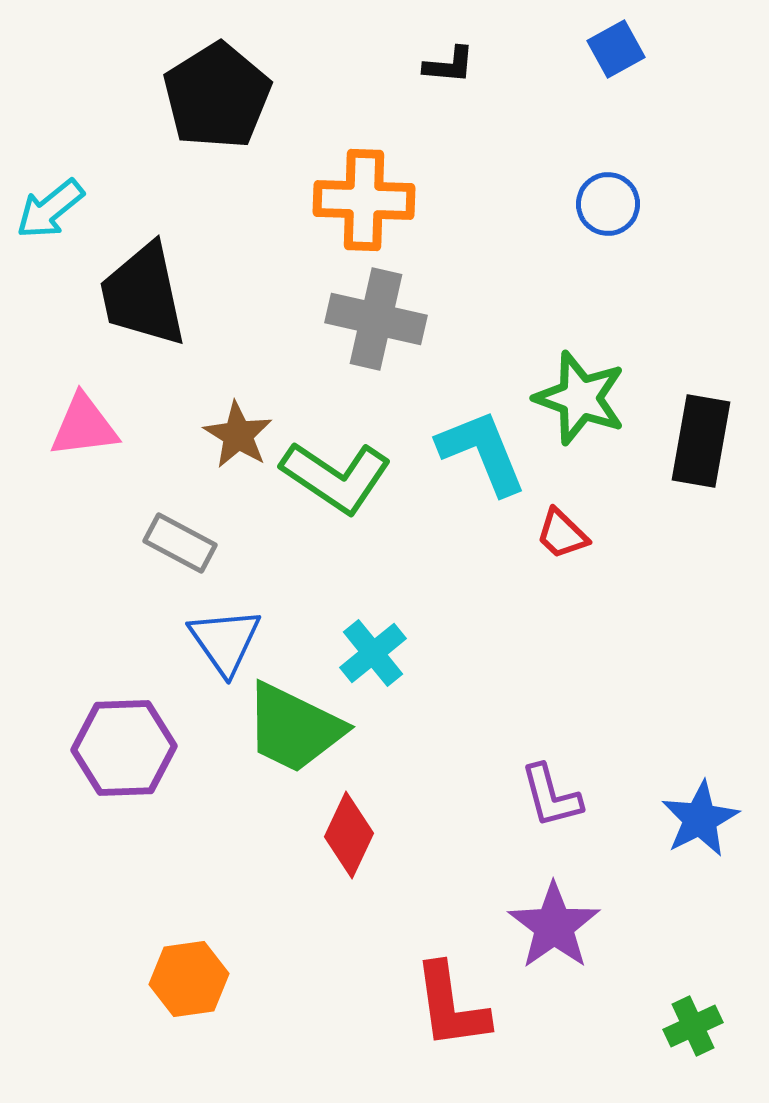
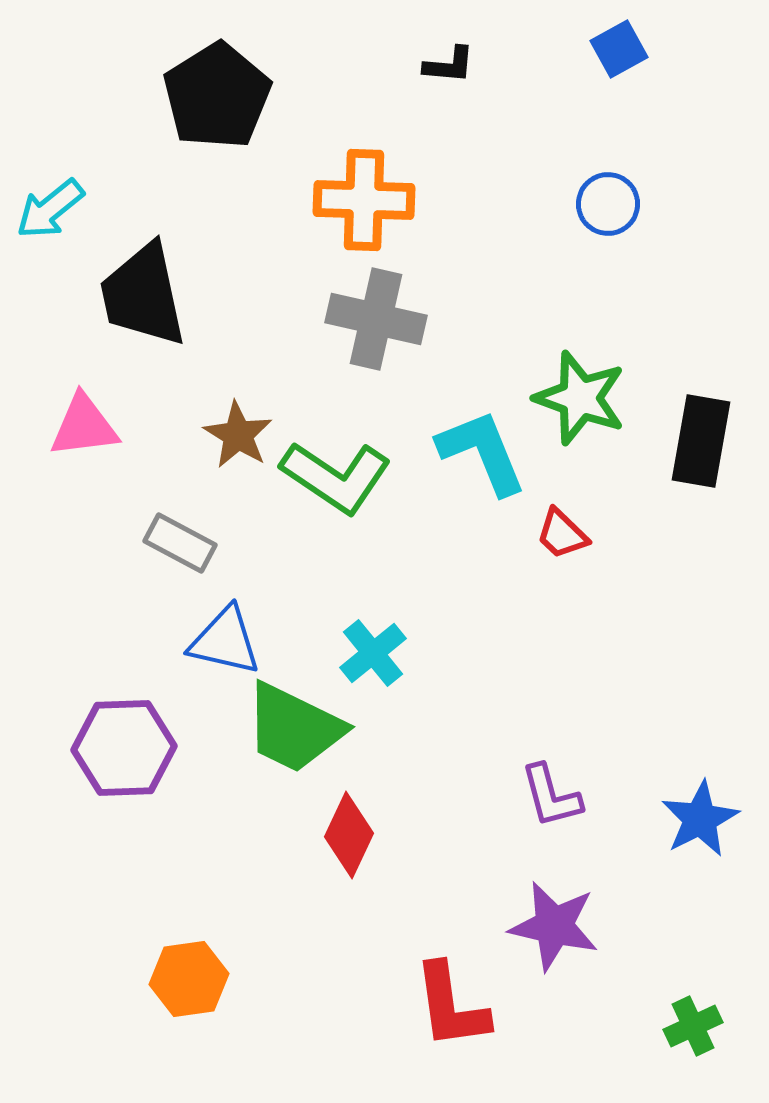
blue square: moved 3 px right
blue triangle: rotated 42 degrees counterclockwise
purple star: rotated 24 degrees counterclockwise
